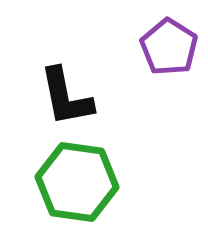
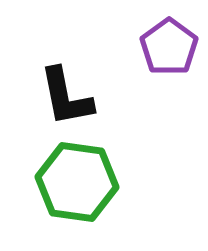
purple pentagon: rotated 4 degrees clockwise
